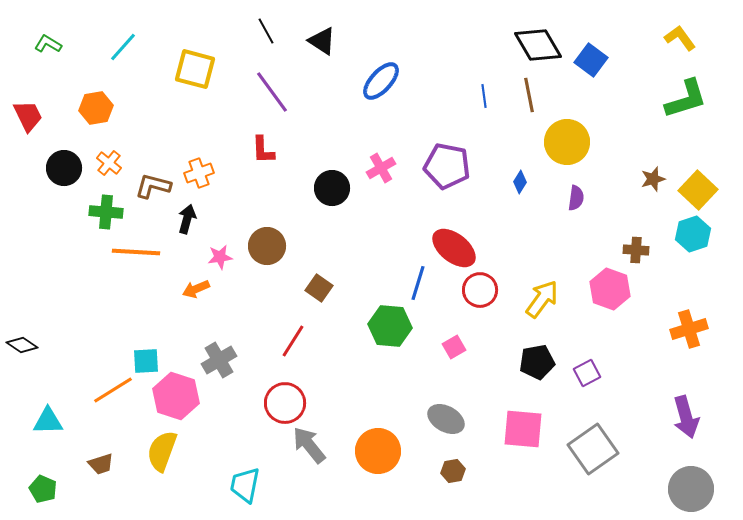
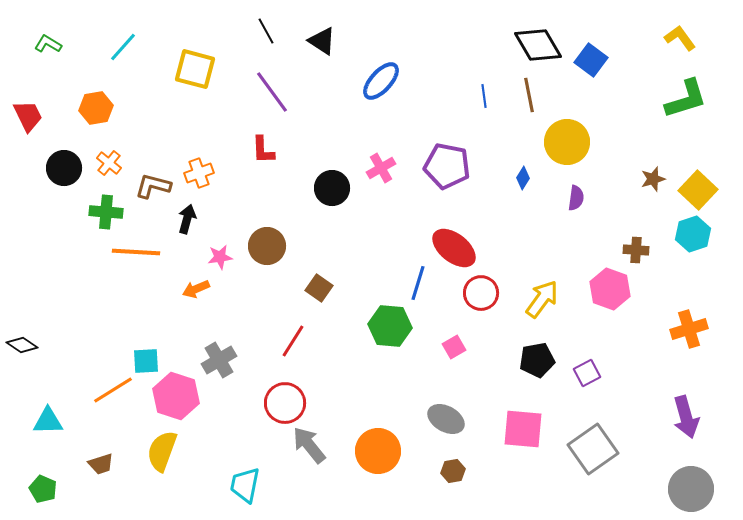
blue diamond at (520, 182): moved 3 px right, 4 px up
red circle at (480, 290): moved 1 px right, 3 px down
black pentagon at (537, 362): moved 2 px up
